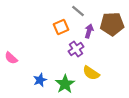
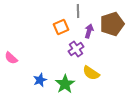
gray line: rotated 48 degrees clockwise
brown pentagon: rotated 15 degrees counterclockwise
